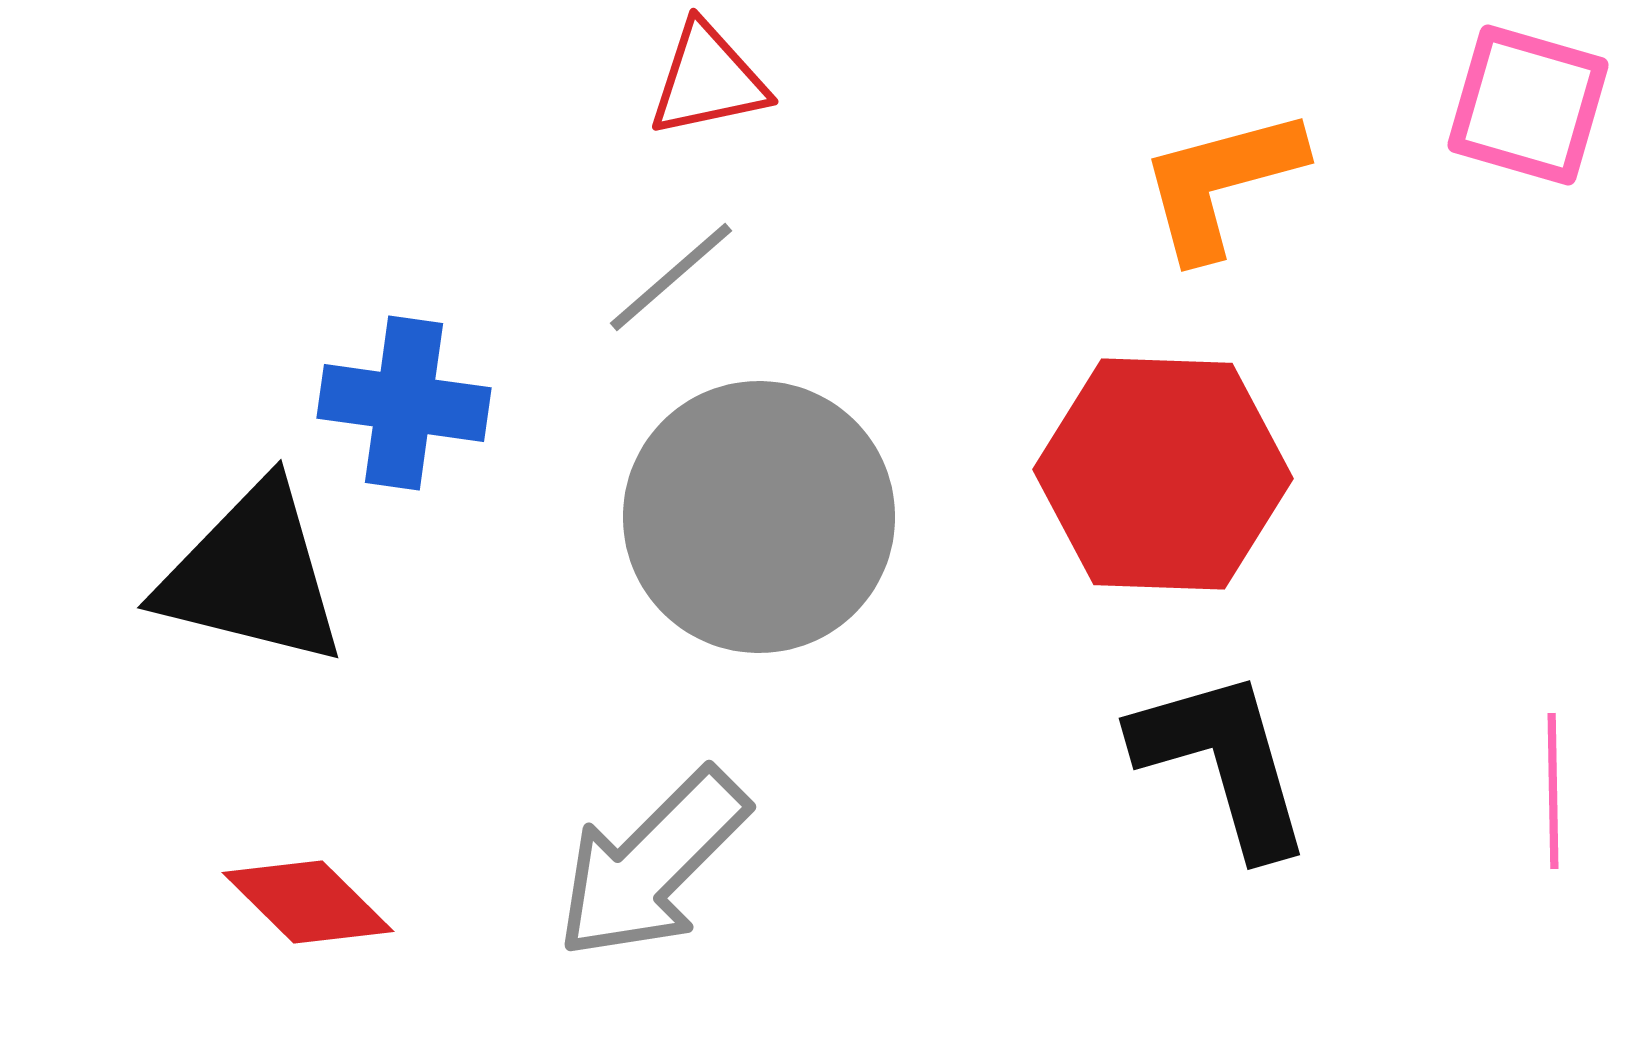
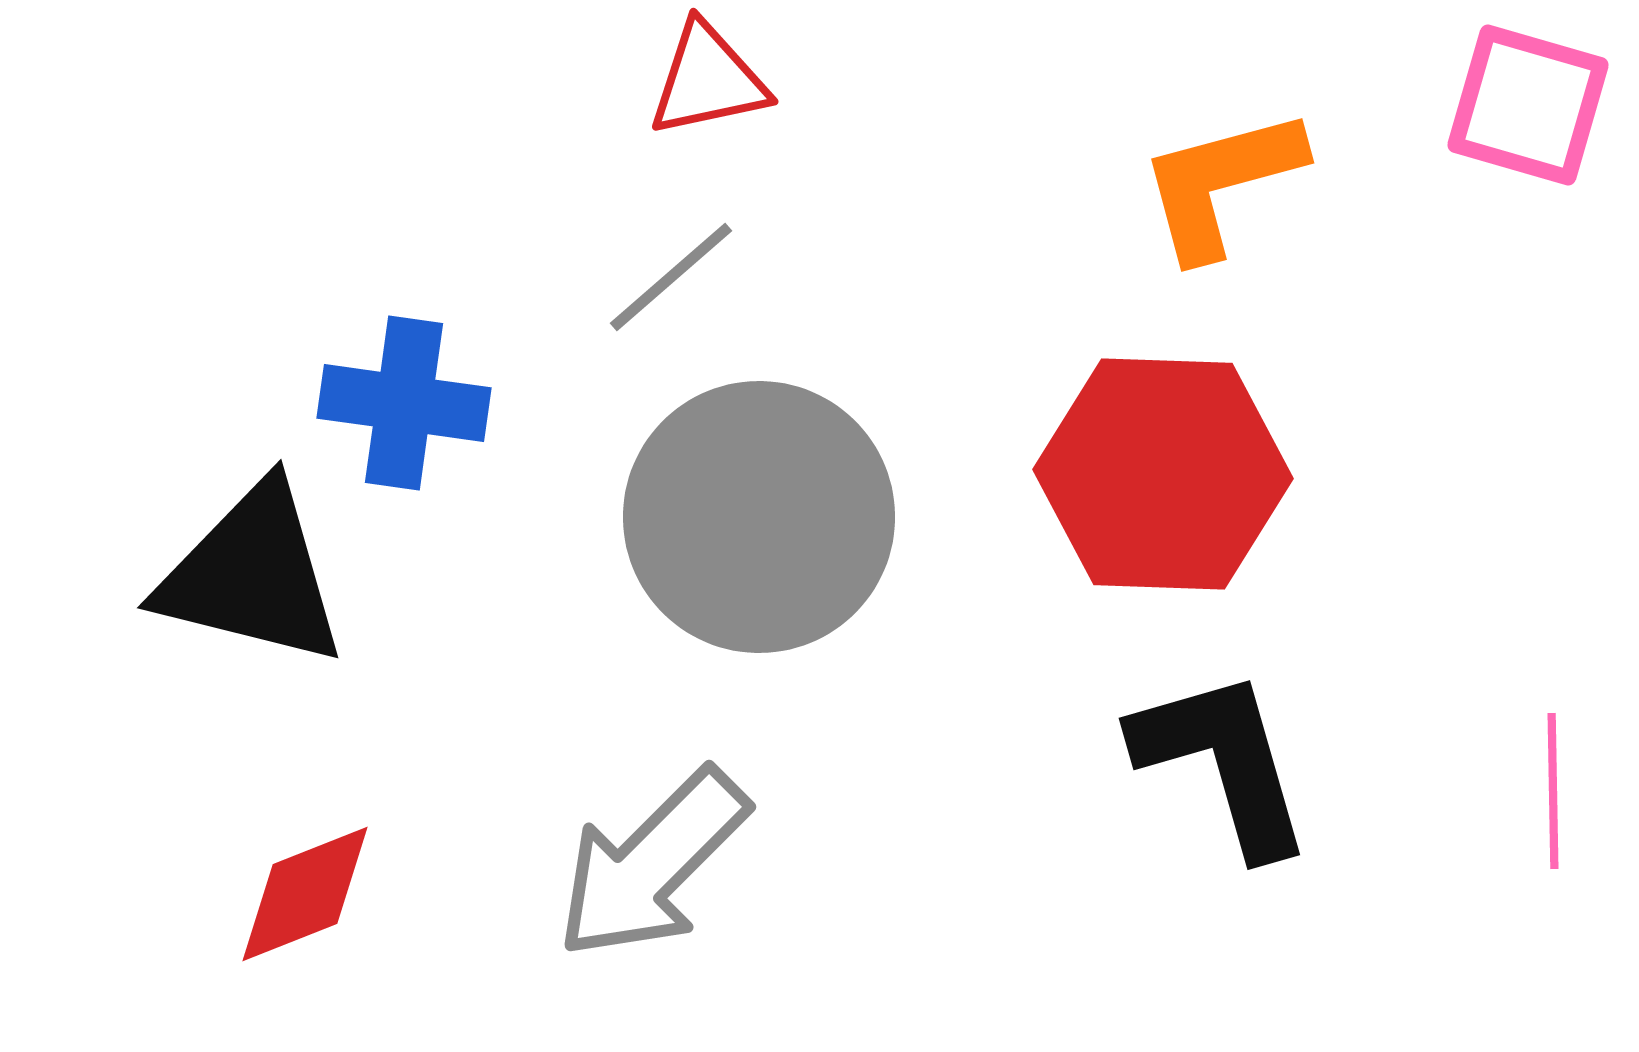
red diamond: moved 3 px left, 8 px up; rotated 66 degrees counterclockwise
